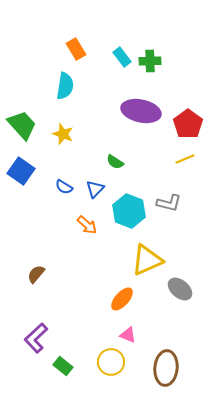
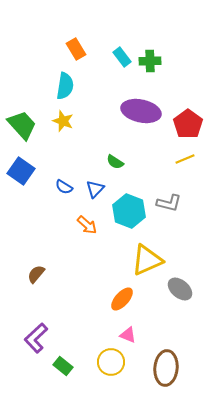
yellow star: moved 13 px up
